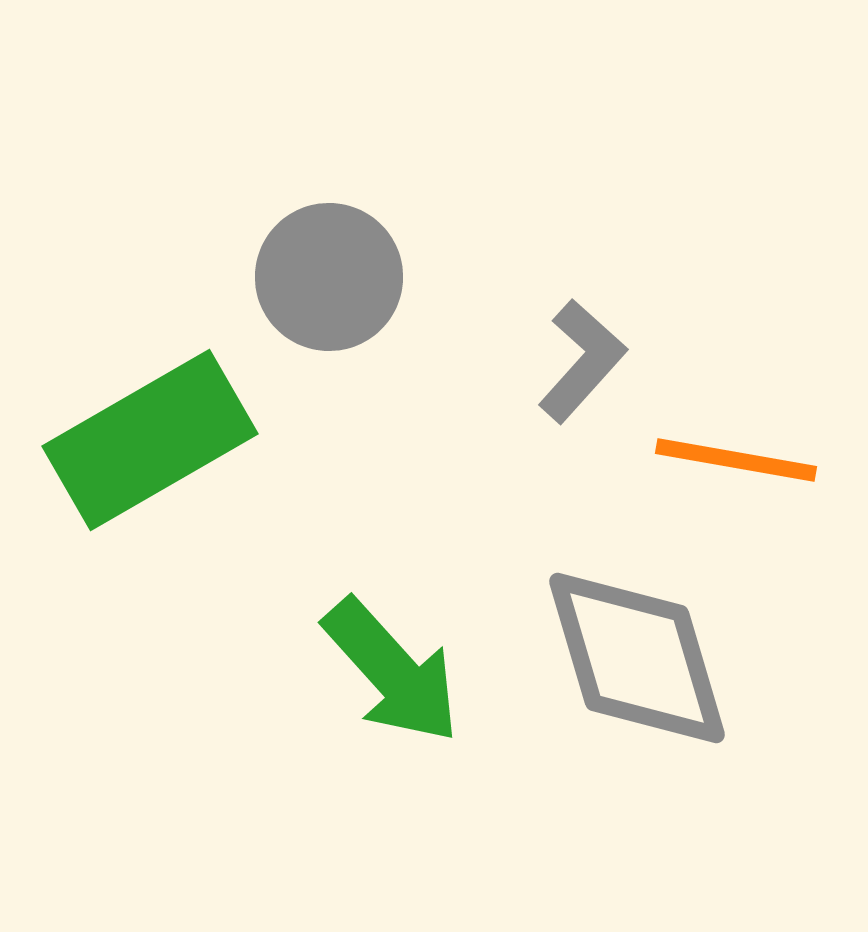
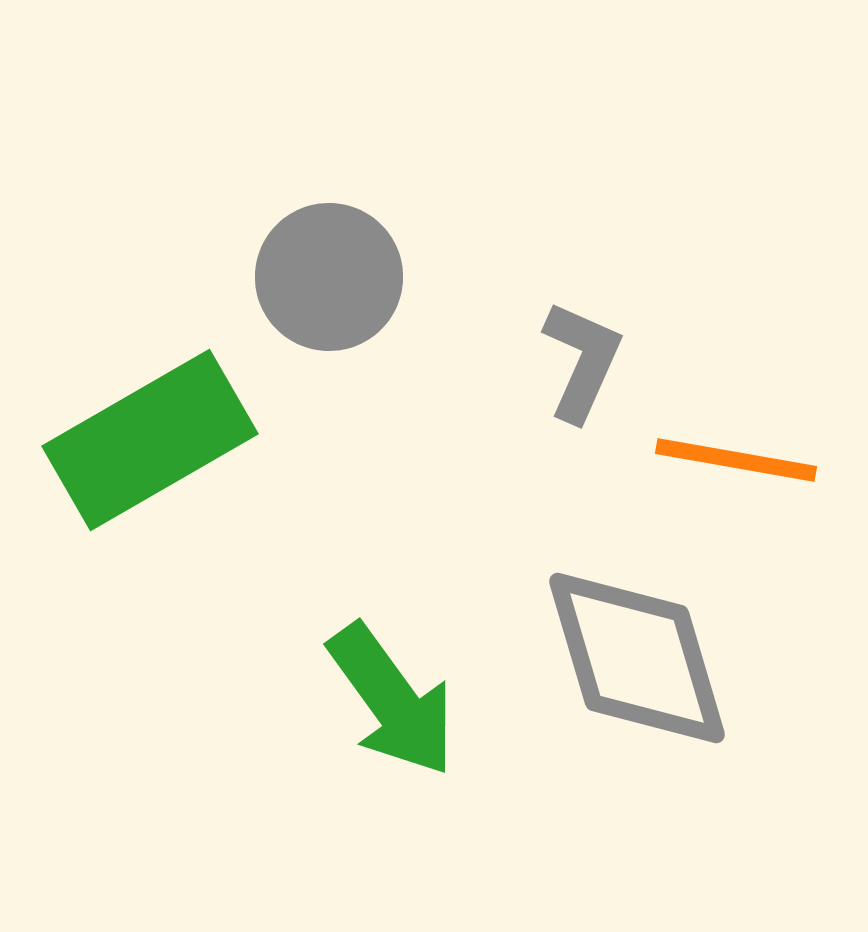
gray L-shape: rotated 18 degrees counterclockwise
green arrow: moved 29 px down; rotated 6 degrees clockwise
